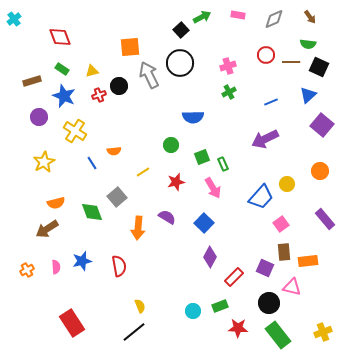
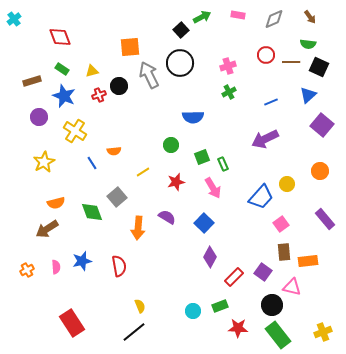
purple square at (265, 268): moved 2 px left, 4 px down; rotated 12 degrees clockwise
black circle at (269, 303): moved 3 px right, 2 px down
